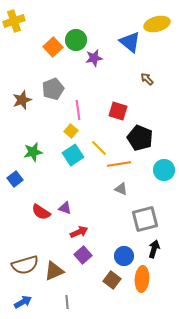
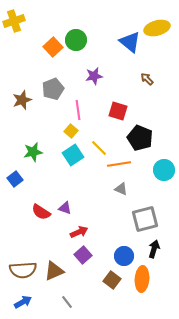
yellow ellipse: moved 4 px down
purple star: moved 18 px down
brown semicircle: moved 2 px left, 5 px down; rotated 12 degrees clockwise
gray line: rotated 32 degrees counterclockwise
